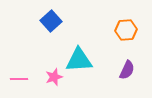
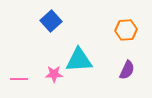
pink star: moved 3 px up; rotated 18 degrees clockwise
